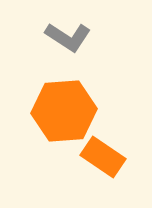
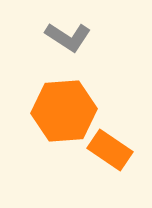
orange rectangle: moved 7 px right, 7 px up
